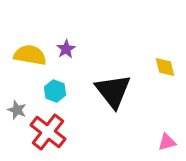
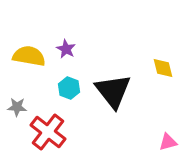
purple star: rotated 12 degrees counterclockwise
yellow semicircle: moved 1 px left, 1 px down
yellow diamond: moved 2 px left, 1 px down
cyan hexagon: moved 14 px right, 3 px up
gray star: moved 3 px up; rotated 18 degrees counterclockwise
pink triangle: moved 1 px right
